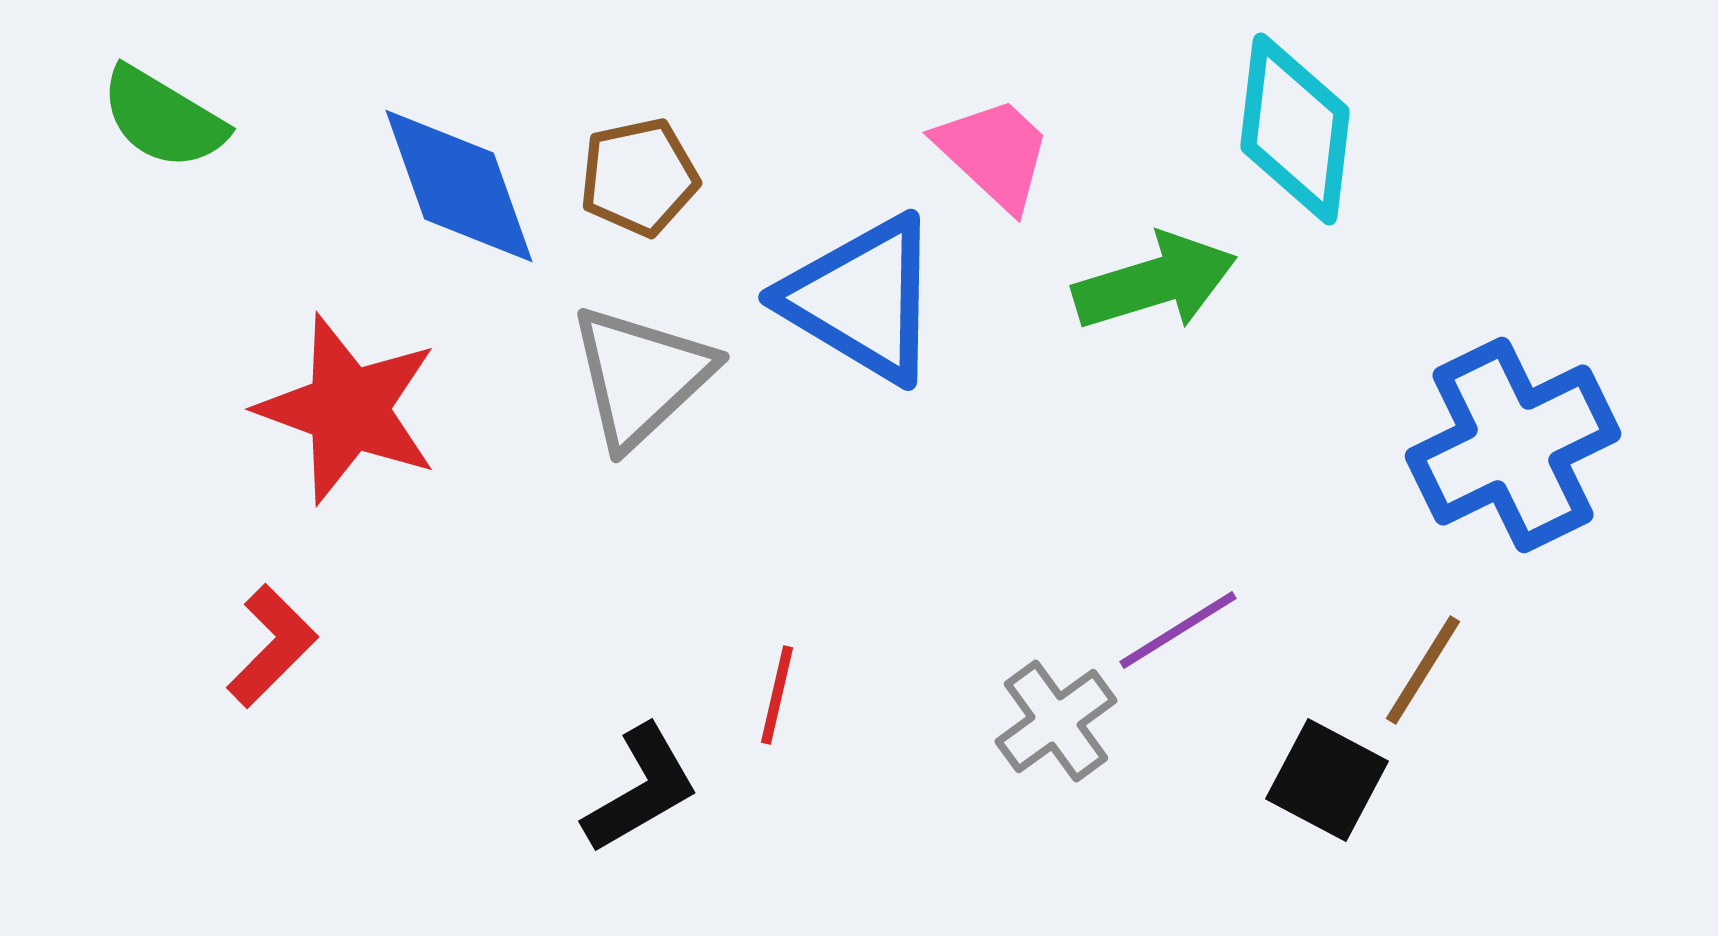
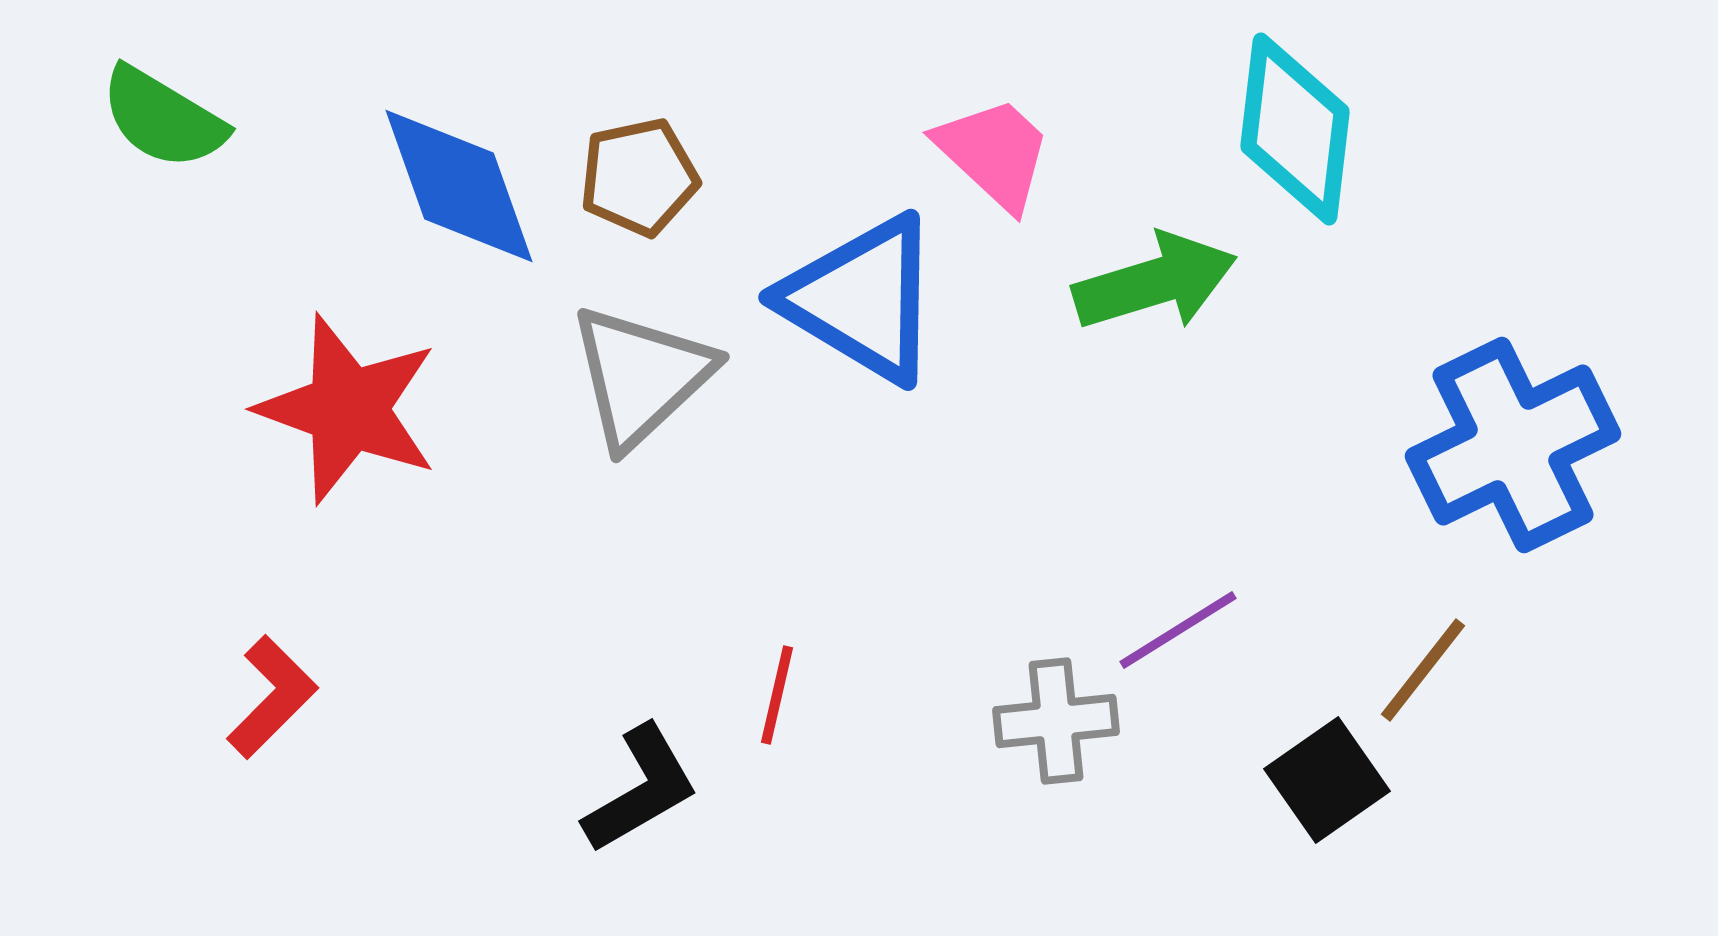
red L-shape: moved 51 px down
brown line: rotated 6 degrees clockwise
gray cross: rotated 30 degrees clockwise
black square: rotated 27 degrees clockwise
